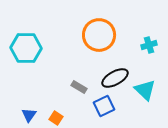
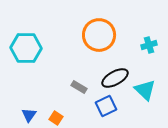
blue square: moved 2 px right
